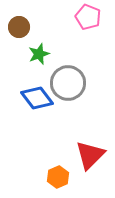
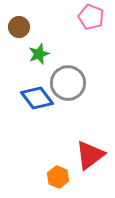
pink pentagon: moved 3 px right
red triangle: rotated 8 degrees clockwise
orange hexagon: rotated 15 degrees counterclockwise
